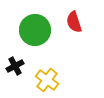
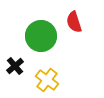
green circle: moved 6 px right, 6 px down
black cross: rotated 12 degrees counterclockwise
